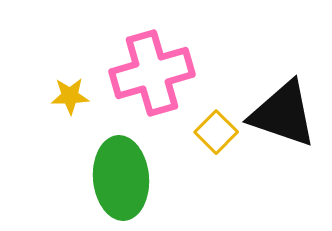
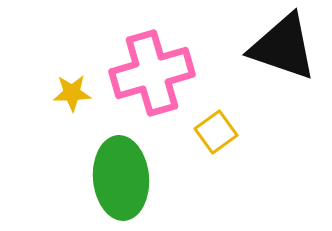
yellow star: moved 2 px right, 3 px up
black triangle: moved 67 px up
yellow square: rotated 9 degrees clockwise
